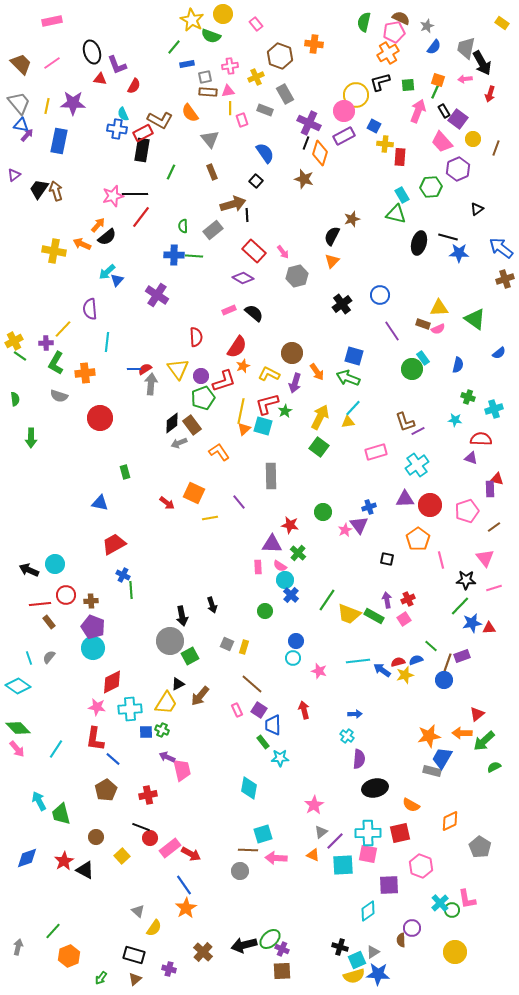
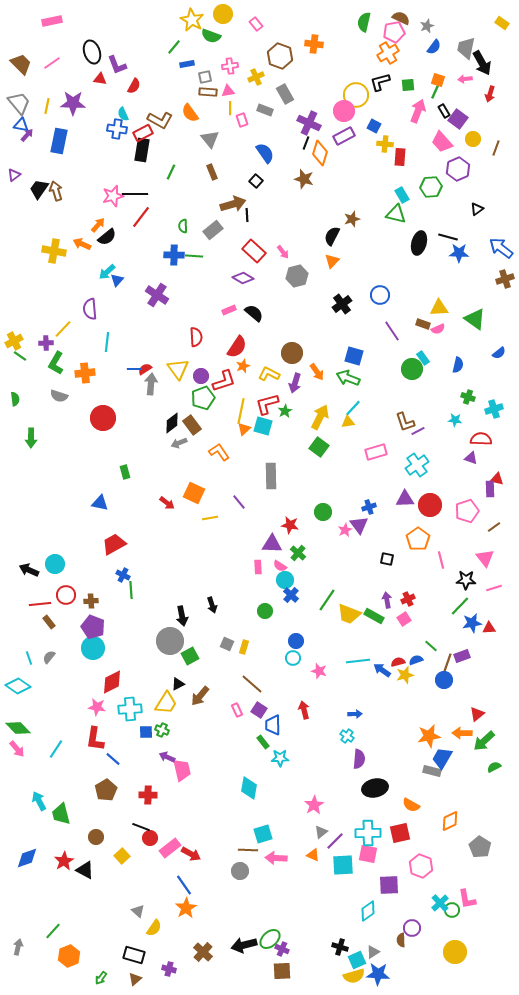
red circle at (100, 418): moved 3 px right
red cross at (148, 795): rotated 12 degrees clockwise
